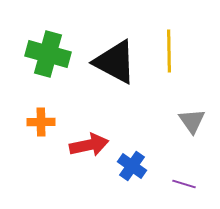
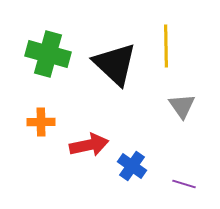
yellow line: moved 3 px left, 5 px up
black triangle: moved 2 px down; rotated 15 degrees clockwise
gray triangle: moved 10 px left, 15 px up
